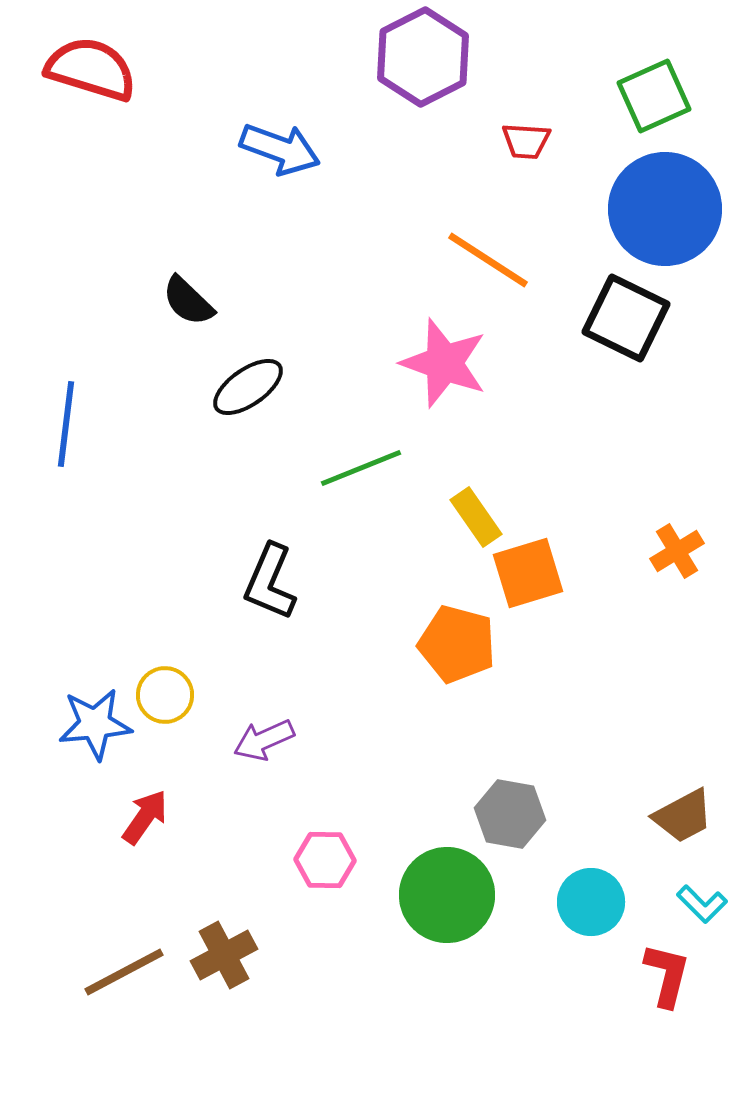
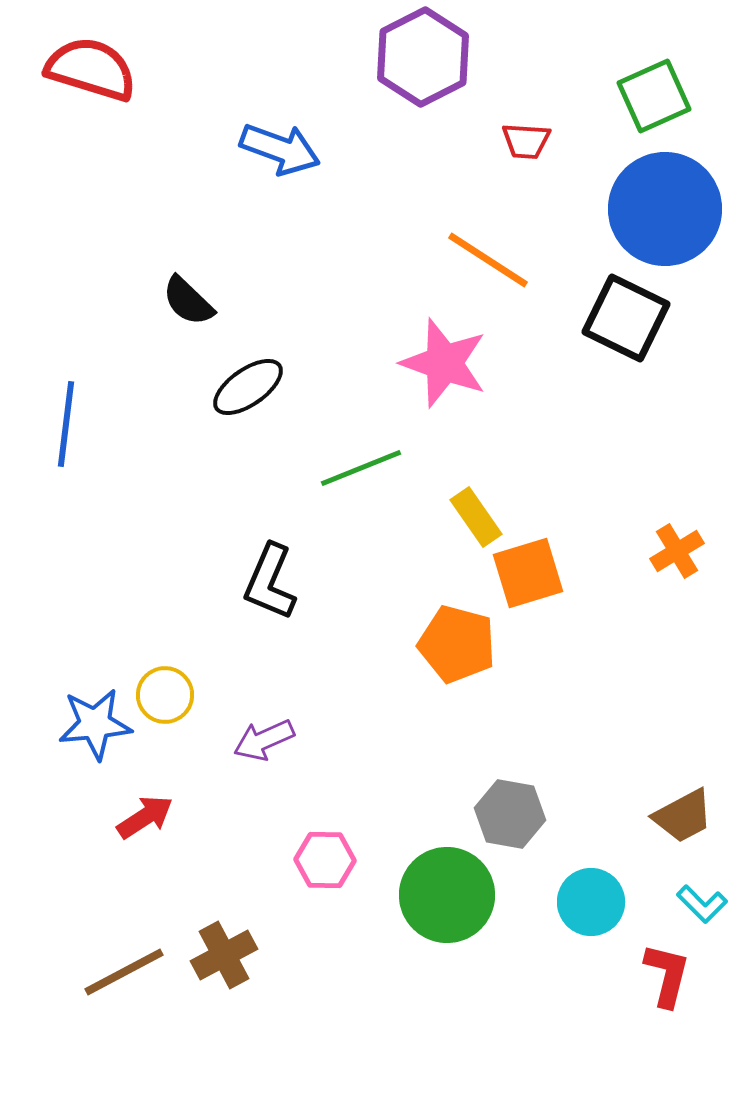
red arrow: rotated 22 degrees clockwise
